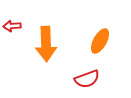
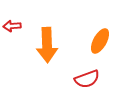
orange arrow: moved 1 px right, 1 px down
